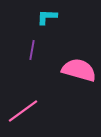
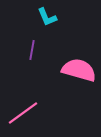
cyan L-shape: rotated 115 degrees counterclockwise
pink line: moved 2 px down
